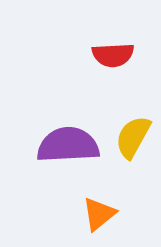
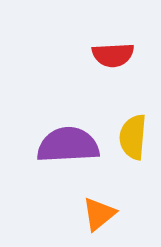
yellow semicircle: rotated 24 degrees counterclockwise
